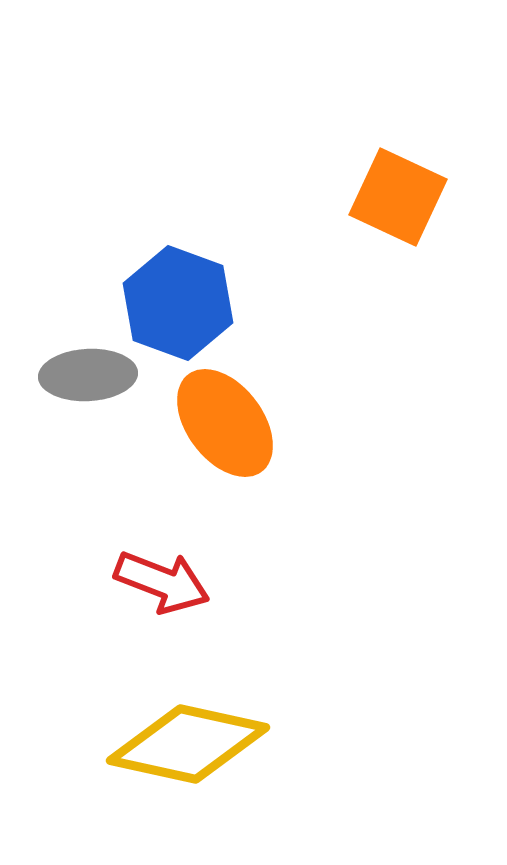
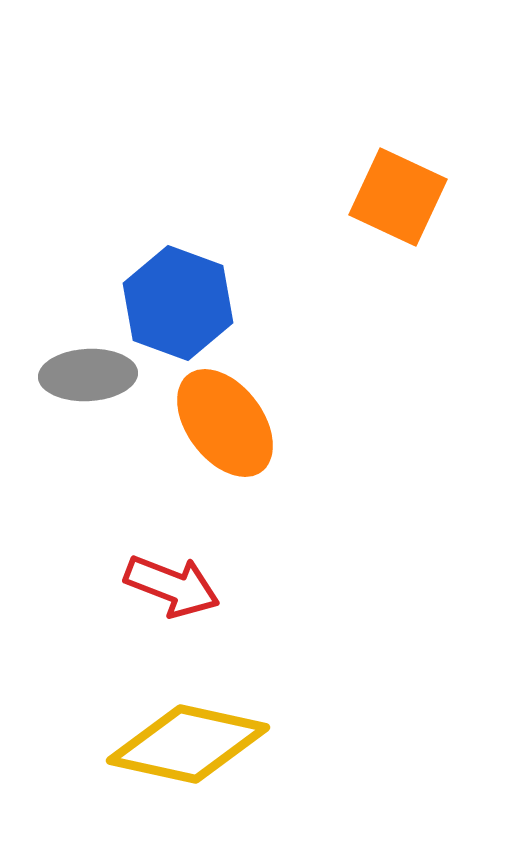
red arrow: moved 10 px right, 4 px down
